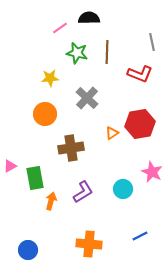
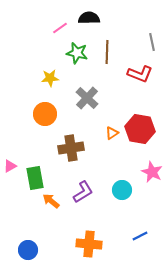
red hexagon: moved 5 px down; rotated 20 degrees clockwise
cyan circle: moved 1 px left, 1 px down
orange arrow: rotated 66 degrees counterclockwise
